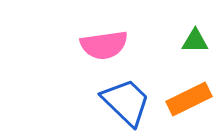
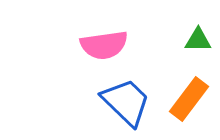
green triangle: moved 3 px right, 1 px up
orange rectangle: rotated 27 degrees counterclockwise
